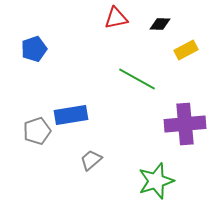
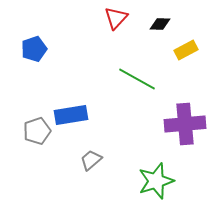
red triangle: rotated 35 degrees counterclockwise
